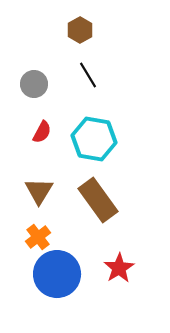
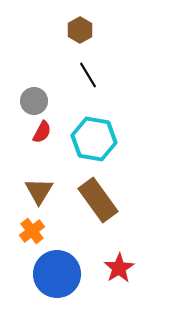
gray circle: moved 17 px down
orange cross: moved 6 px left, 6 px up
